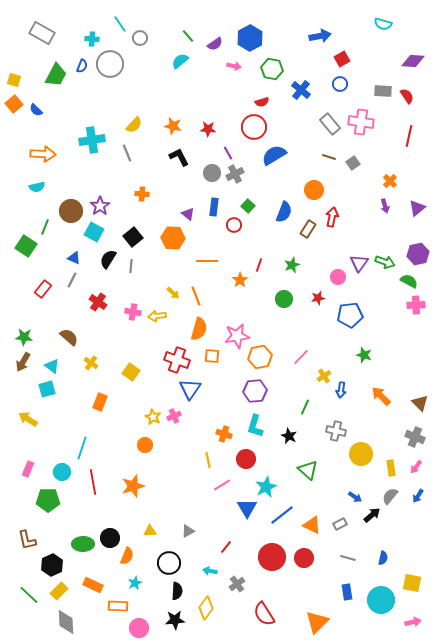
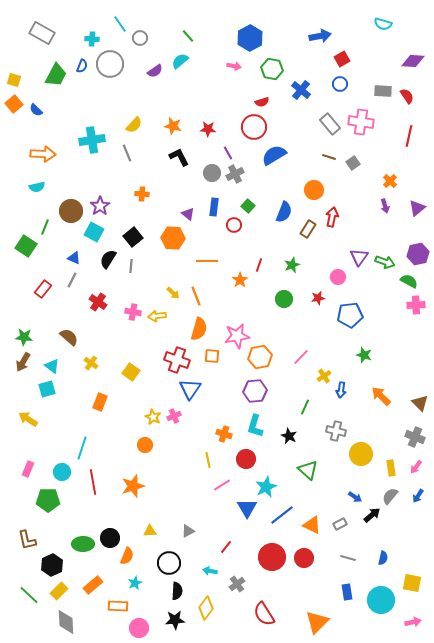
purple semicircle at (215, 44): moved 60 px left, 27 px down
purple triangle at (359, 263): moved 6 px up
orange rectangle at (93, 585): rotated 66 degrees counterclockwise
